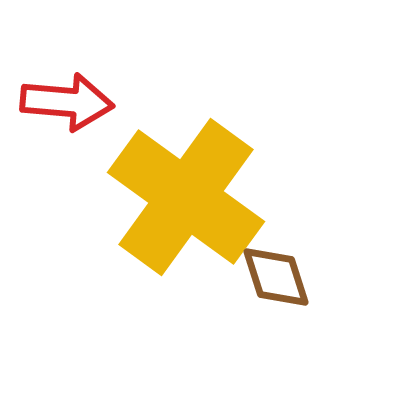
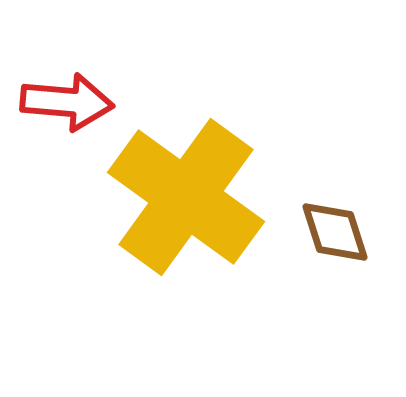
brown diamond: moved 59 px right, 45 px up
